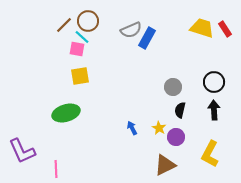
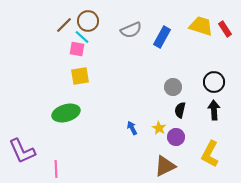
yellow trapezoid: moved 1 px left, 2 px up
blue rectangle: moved 15 px right, 1 px up
brown triangle: moved 1 px down
